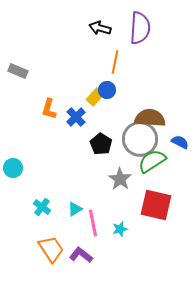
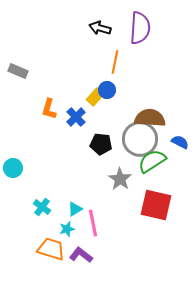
black pentagon: rotated 25 degrees counterclockwise
cyan star: moved 53 px left
orange trapezoid: rotated 40 degrees counterclockwise
